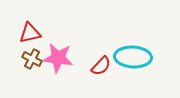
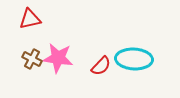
red triangle: moved 14 px up
cyan ellipse: moved 1 px right, 2 px down
